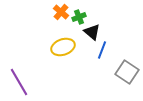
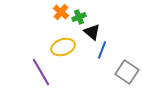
purple line: moved 22 px right, 10 px up
